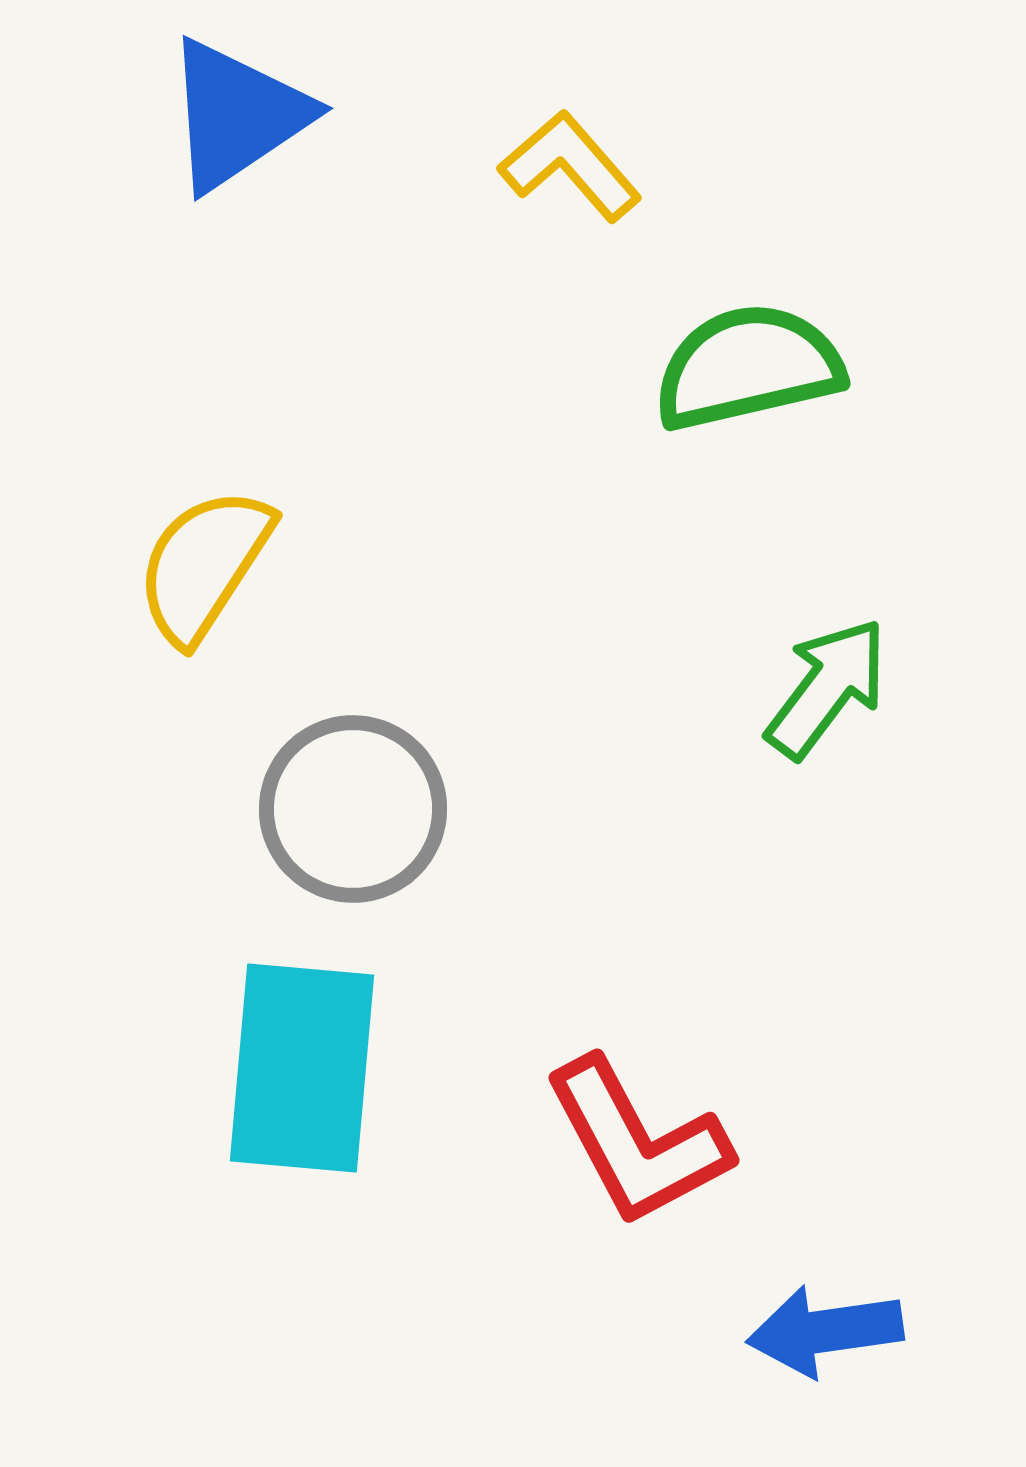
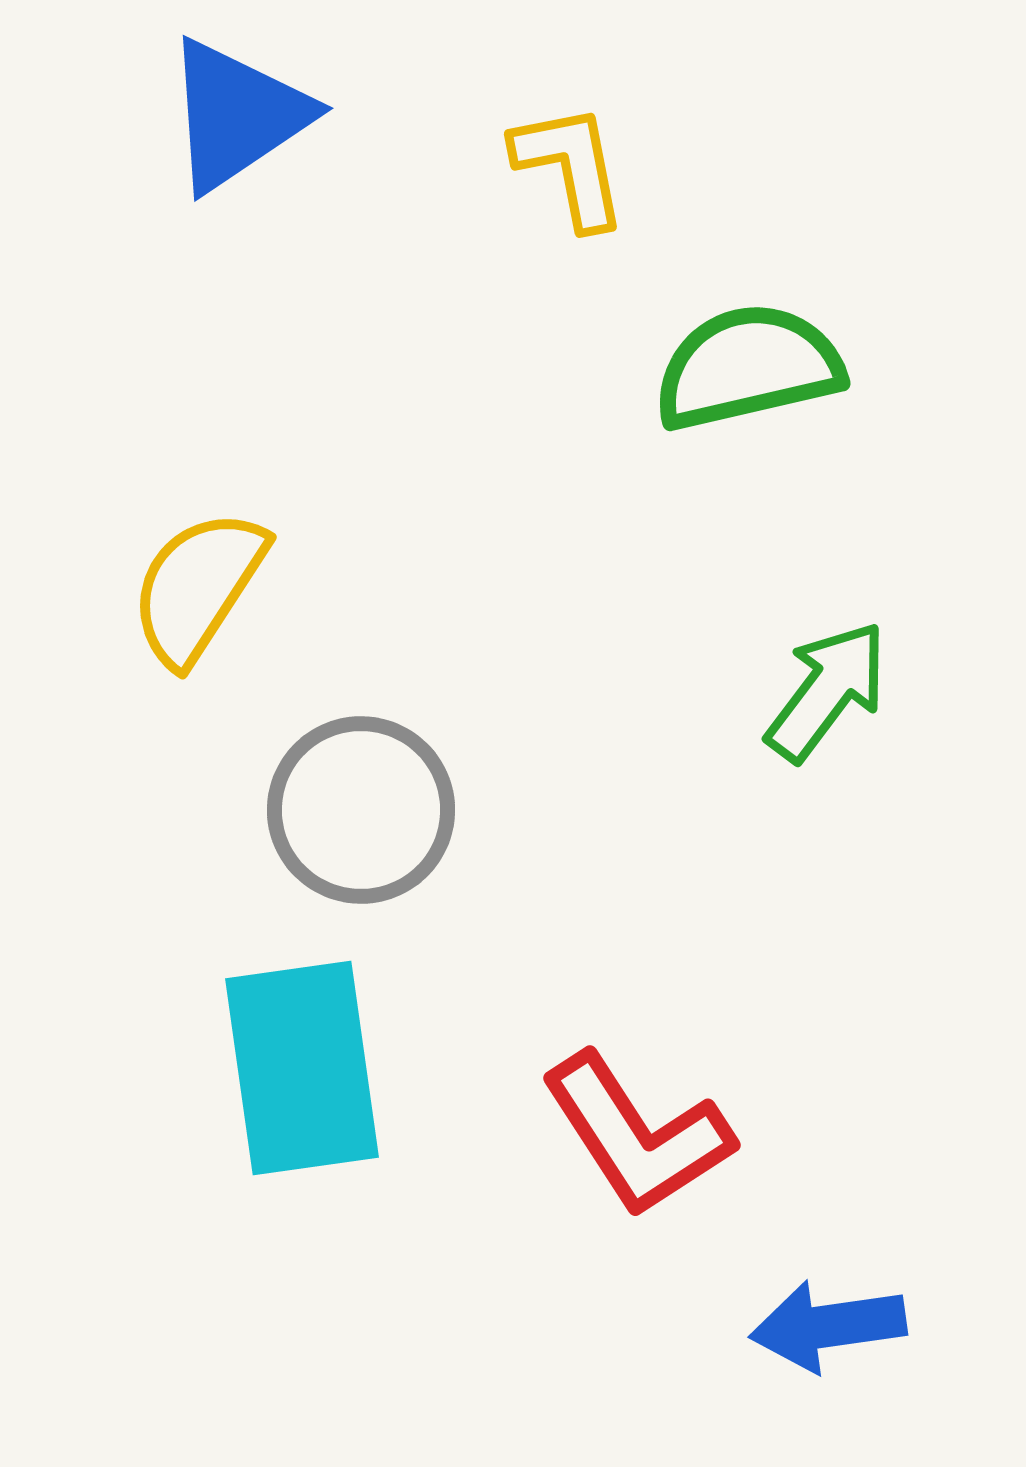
yellow L-shape: rotated 30 degrees clockwise
yellow semicircle: moved 6 px left, 22 px down
green arrow: moved 3 px down
gray circle: moved 8 px right, 1 px down
cyan rectangle: rotated 13 degrees counterclockwise
red L-shape: moved 7 px up; rotated 5 degrees counterclockwise
blue arrow: moved 3 px right, 5 px up
